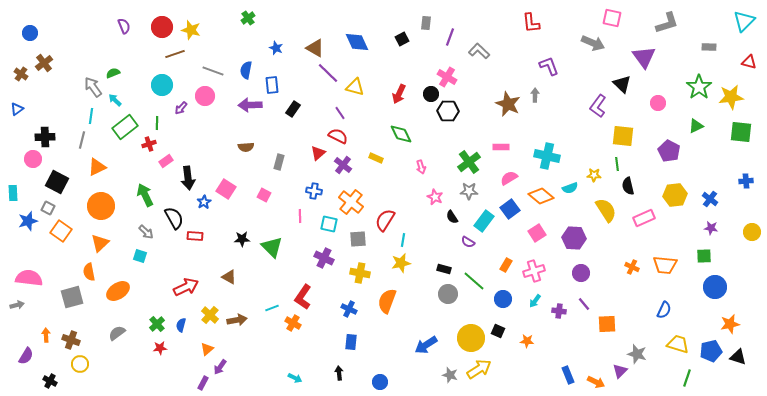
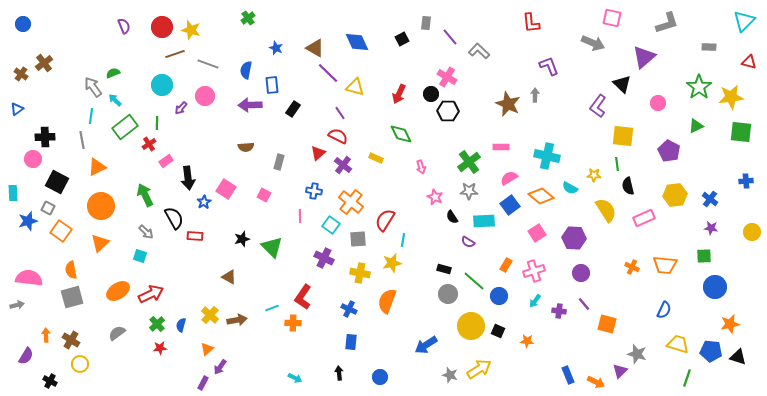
blue circle at (30, 33): moved 7 px left, 9 px up
purple line at (450, 37): rotated 60 degrees counterclockwise
purple triangle at (644, 57): rotated 25 degrees clockwise
gray line at (213, 71): moved 5 px left, 7 px up
gray line at (82, 140): rotated 24 degrees counterclockwise
red cross at (149, 144): rotated 16 degrees counterclockwise
cyan semicircle at (570, 188): rotated 49 degrees clockwise
blue square at (510, 209): moved 4 px up
cyan rectangle at (484, 221): rotated 50 degrees clockwise
cyan square at (329, 224): moved 2 px right, 1 px down; rotated 24 degrees clockwise
black star at (242, 239): rotated 14 degrees counterclockwise
yellow star at (401, 263): moved 9 px left
orange semicircle at (89, 272): moved 18 px left, 2 px up
red arrow at (186, 287): moved 35 px left, 7 px down
blue circle at (503, 299): moved 4 px left, 3 px up
orange cross at (293, 323): rotated 28 degrees counterclockwise
orange square at (607, 324): rotated 18 degrees clockwise
yellow circle at (471, 338): moved 12 px up
brown cross at (71, 340): rotated 12 degrees clockwise
blue pentagon at (711, 351): rotated 20 degrees clockwise
blue circle at (380, 382): moved 5 px up
